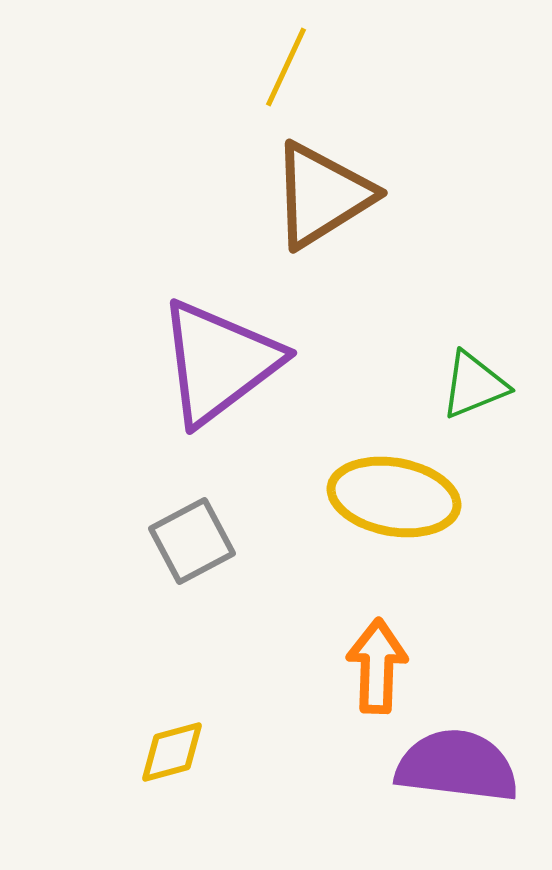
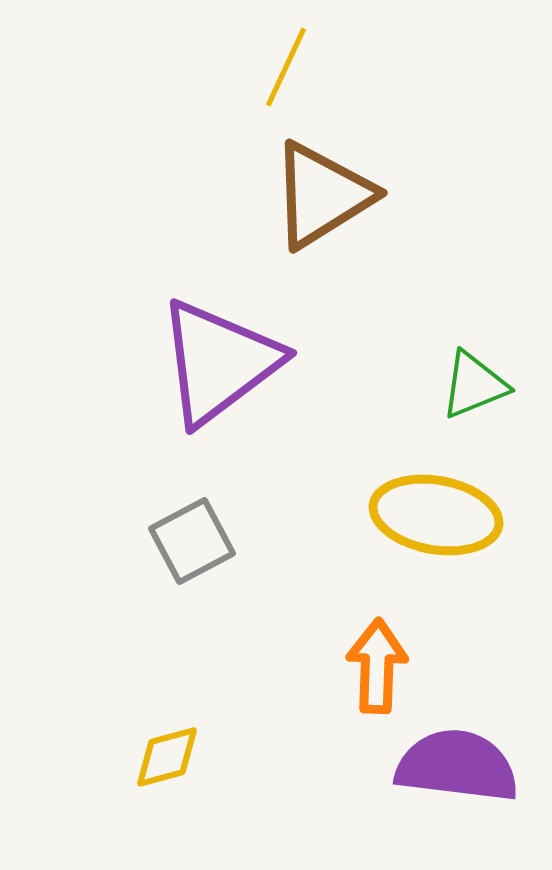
yellow ellipse: moved 42 px right, 18 px down
yellow diamond: moved 5 px left, 5 px down
